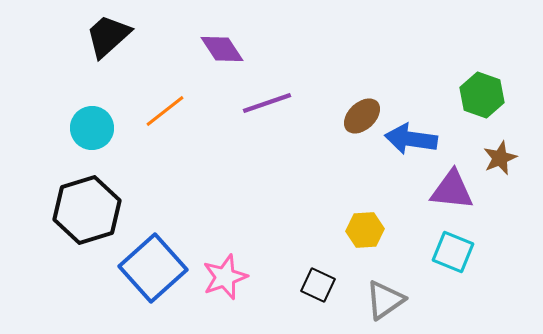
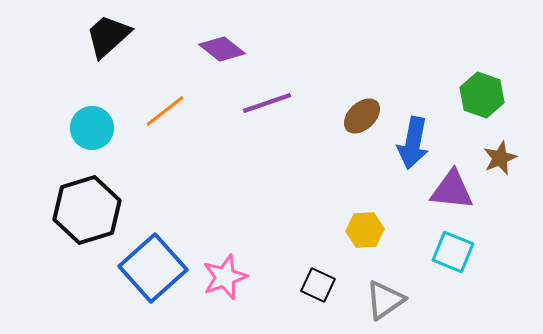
purple diamond: rotated 18 degrees counterclockwise
blue arrow: moved 2 px right, 4 px down; rotated 87 degrees counterclockwise
